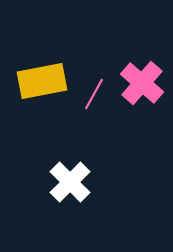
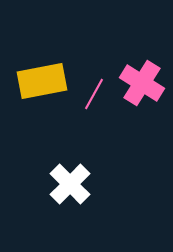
pink cross: rotated 9 degrees counterclockwise
white cross: moved 2 px down
